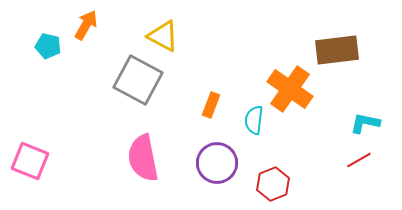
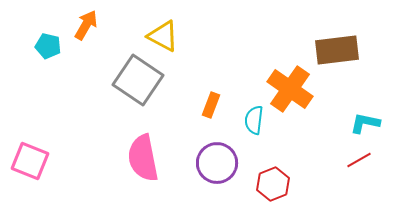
gray square: rotated 6 degrees clockwise
